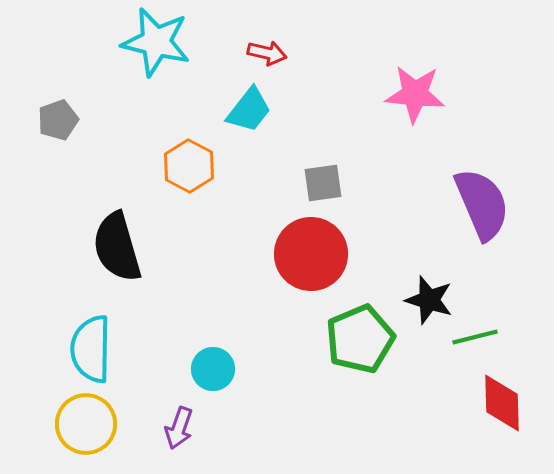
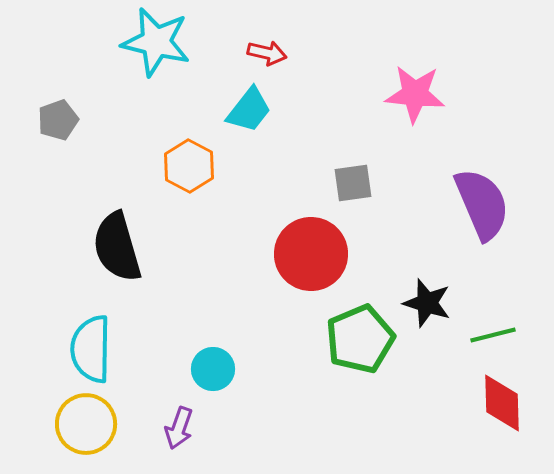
gray square: moved 30 px right
black star: moved 2 px left, 3 px down
green line: moved 18 px right, 2 px up
